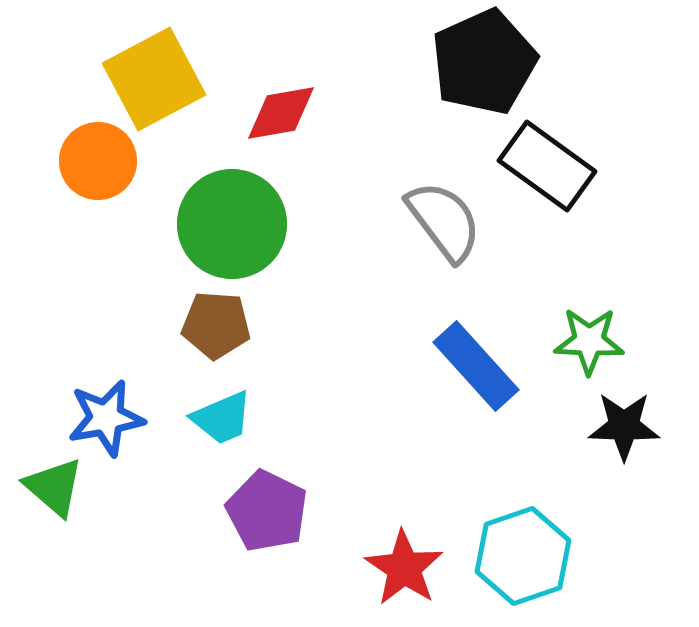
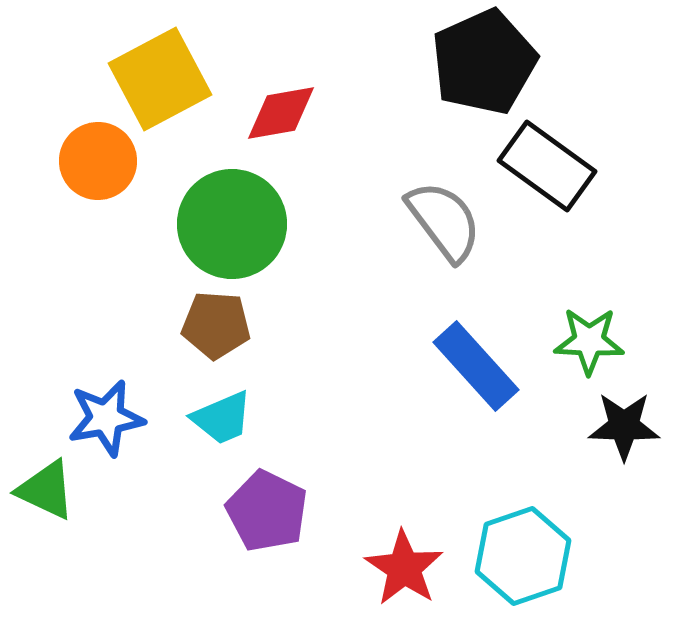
yellow square: moved 6 px right
green triangle: moved 8 px left, 3 px down; rotated 16 degrees counterclockwise
